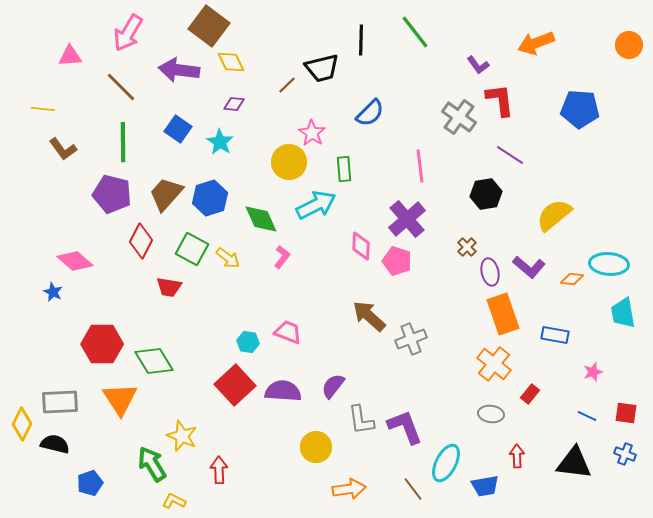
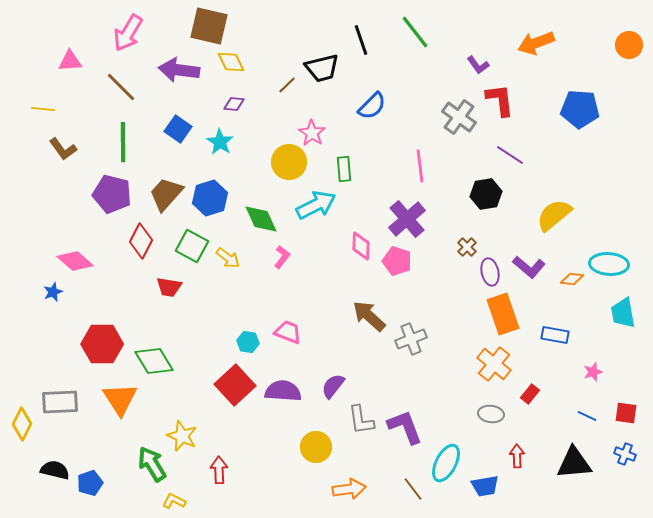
brown square at (209, 26): rotated 24 degrees counterclockwise
black line at (361, 40): rotated 20 degrees counterclockwise
pink triangle at (70, 56): moved 5 px down
blue semicircle at (370, 113): moved 2 px right, 7 px up
green square at (192, 249): moved 3 px up
blue star at (53, 292): rotated 24 degrees clockwise
black semicircle at (55, 444): moved 26 px down
black triangle at (574, 463): rotated 12 degrees counterclockwise
